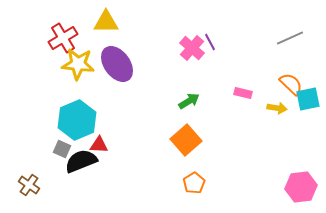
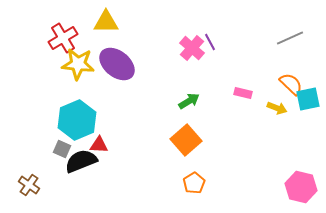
purple ellipse: rotated 15 degrees counterclockwise
yellow arrow: rotated 12 degrees clockwise
pink hexagon: rotated 20 degrees clockwise
